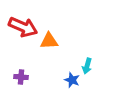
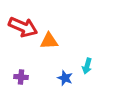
blue star: moved 7 px left, 2 px up
